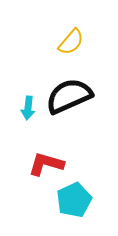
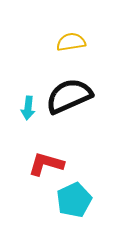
yellow semicircle: rotated 140 degrees counterclockwise
